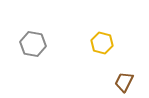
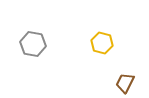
brown trapezoid: moved 1 px right, 1 px down
